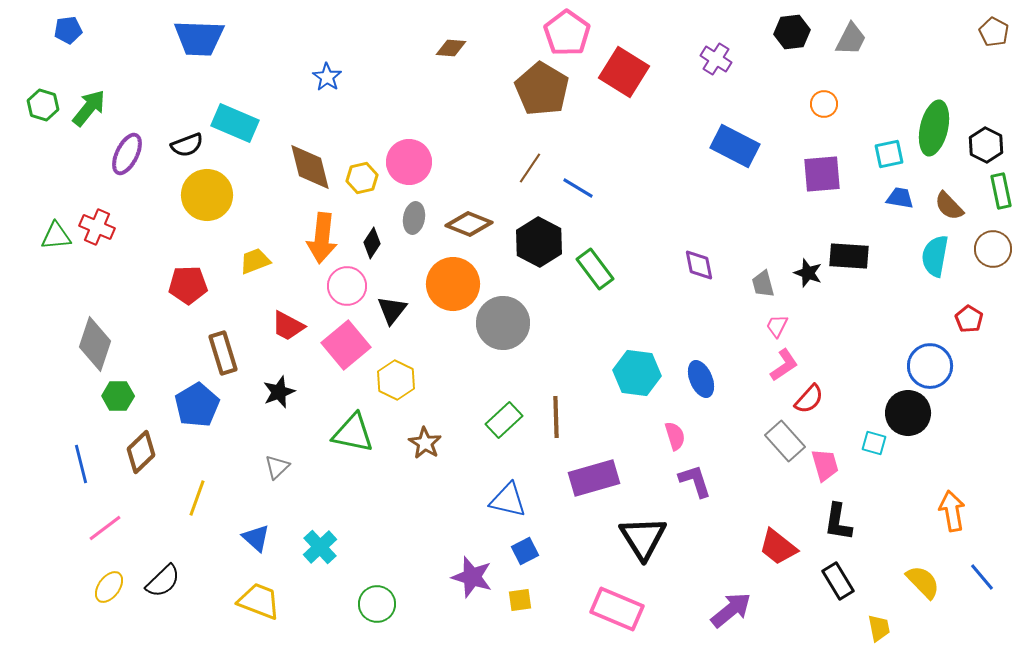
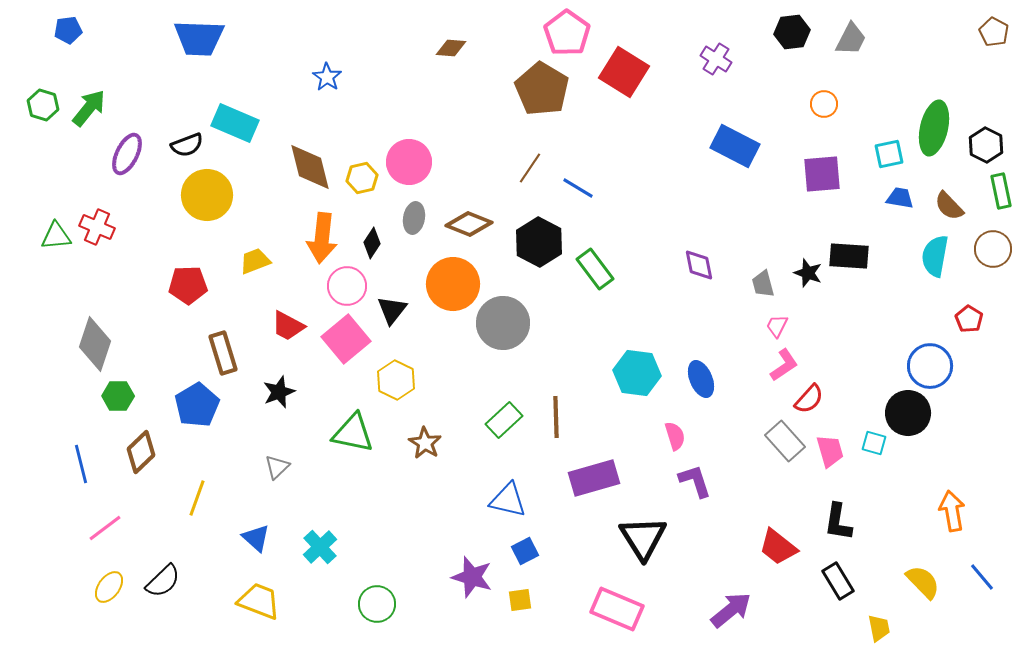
pink square at (346, 345): moved 6 px up
pink trapezoid at (825, 465): moved 5 px right, 14 px up
